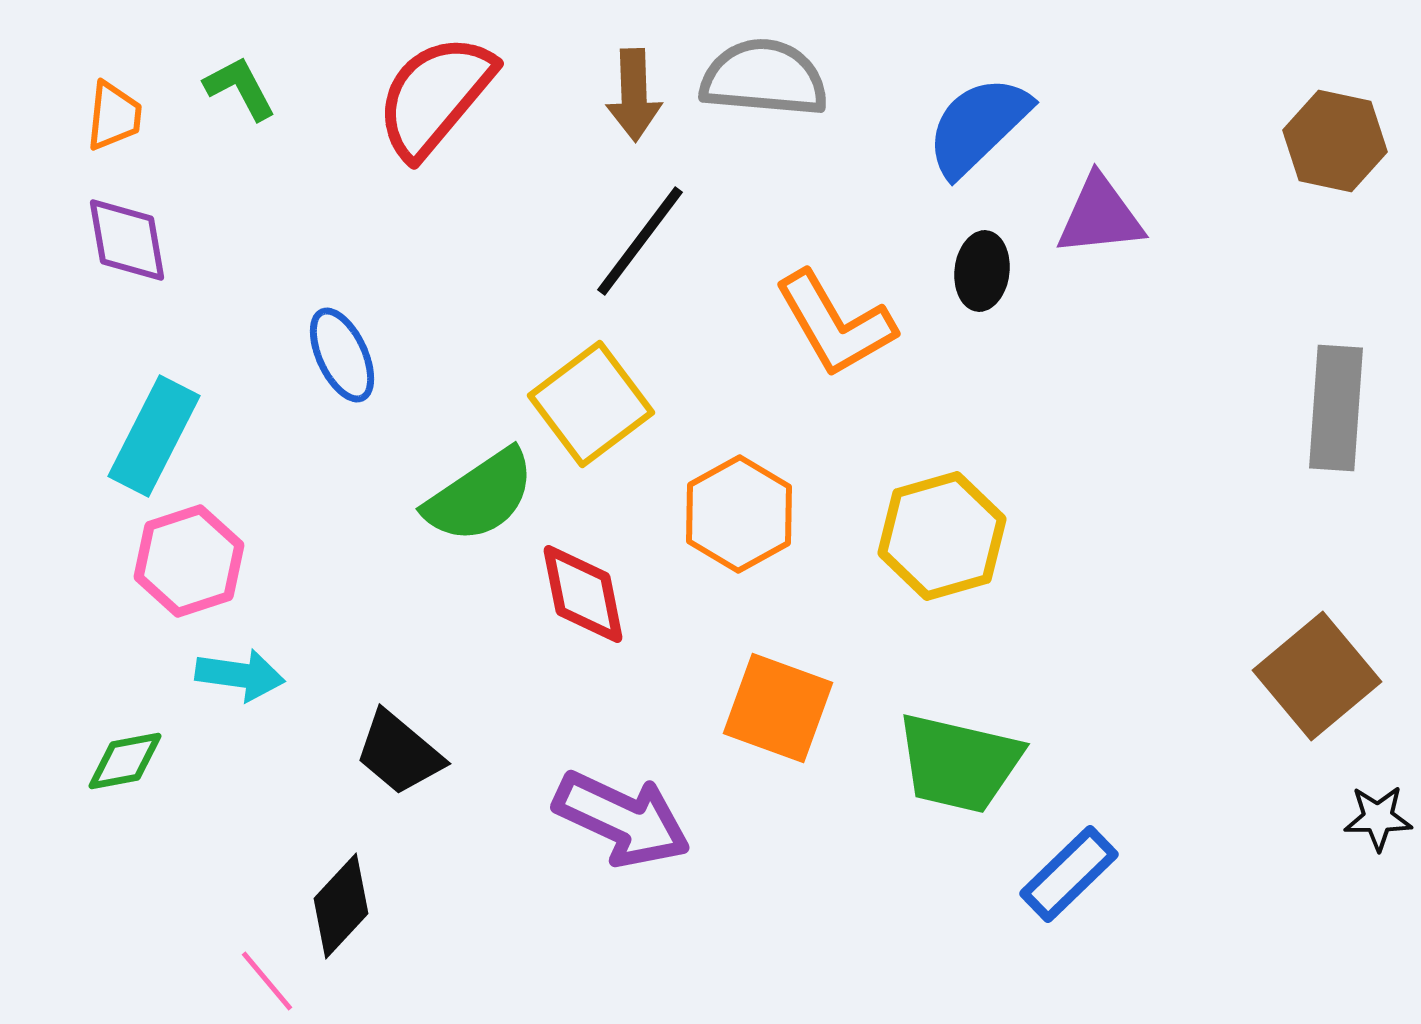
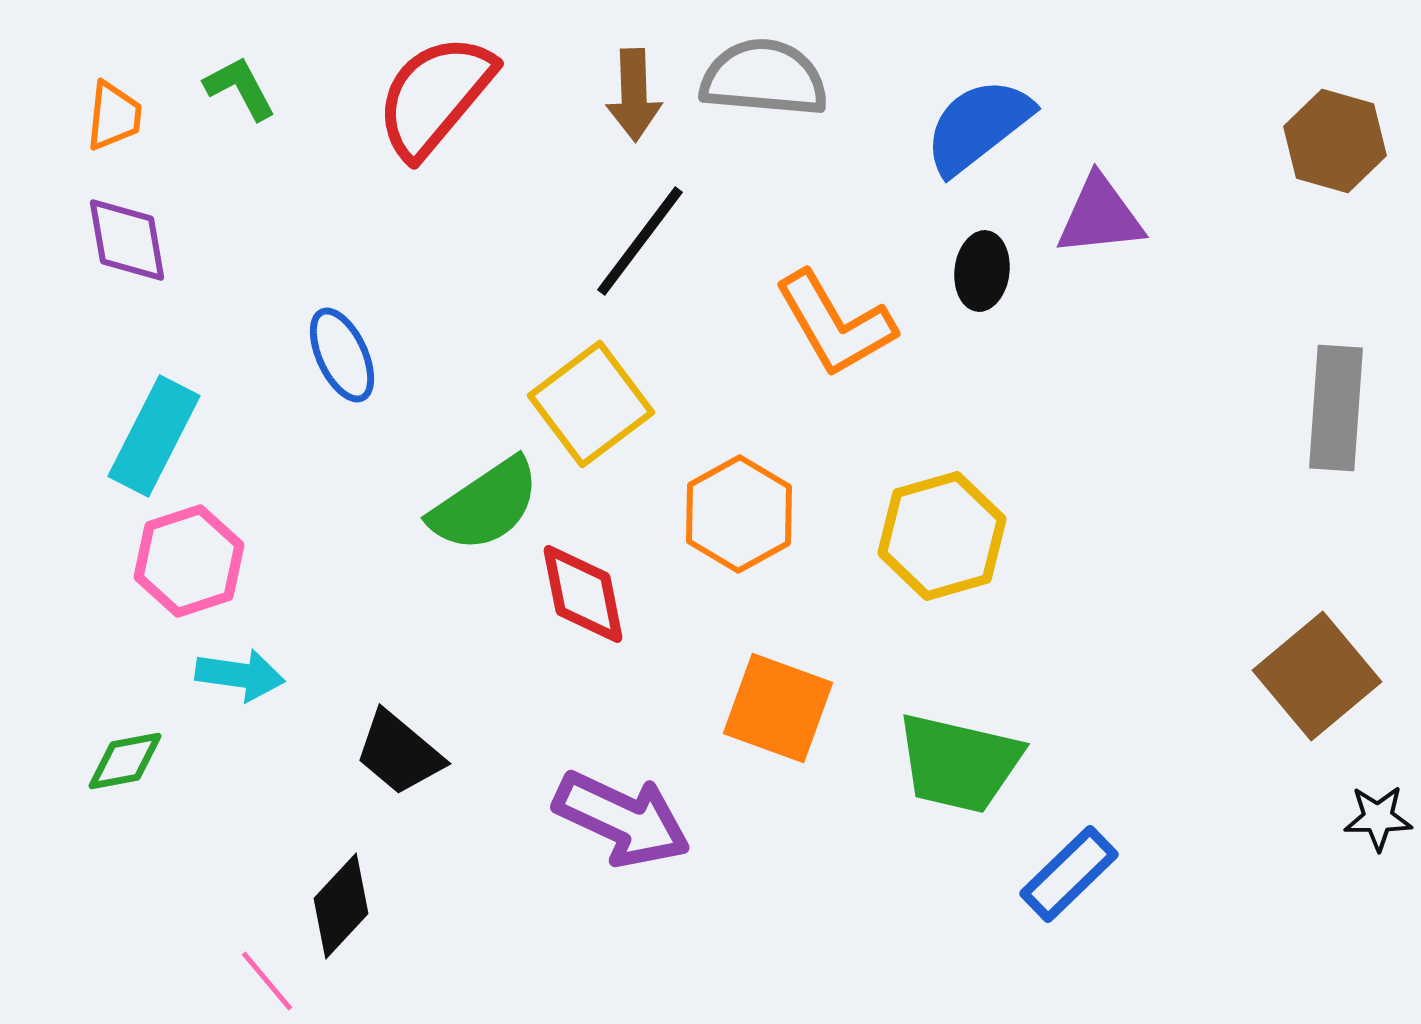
blue semicircle: rotated 6 degrees clockwise
brown hexagon: rotated 4 degrees clockwise
green semicircle: moved 5 px right, 9 px down
